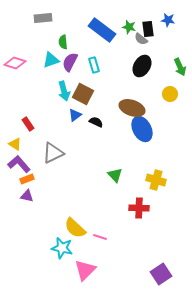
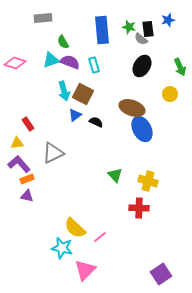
blue star: rotated 24 degrees counterclockwise
blue rectangle: rotated 48 degrees clockwise
green semicircle: rotated 24 degrees counterclockwise
purple semicircle: rotated 84 degrees clockwise
yellow triangle: moved 2 px right, 1 px up; rotated 40 degrees counterclockwise
yellow cross: moved 8 px left, 1 px down
pink line: rotated 56 degrees counterclockwise
